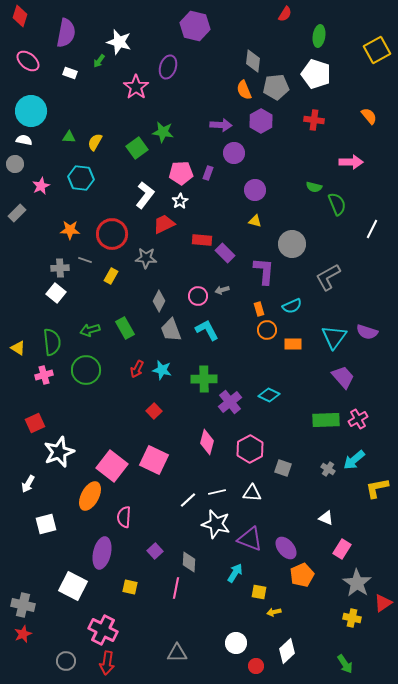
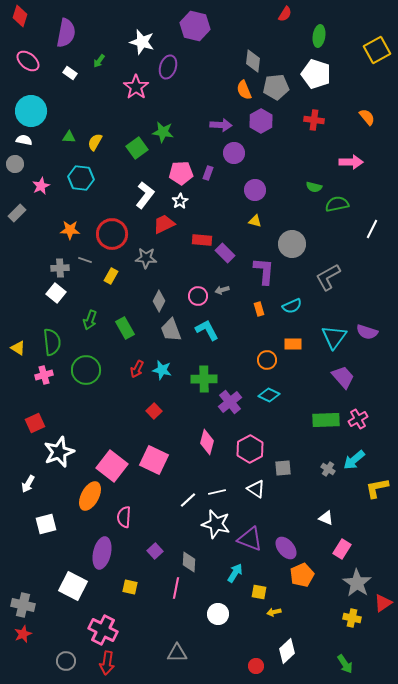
white star at (119, 42): moved 23 px right
white rectangle at (70, 73): rotated 16 degrees clockwise
orange semicircle at (369, 116): moved 2 px left, 1 px down
green semicircle at (337, 204): rotated 80 degrees counterclockwise
green arrow at (90, 330): moved 10 px up; rotated 54 degrees counterclockwise
orange circle at (267, 330): moved 30 px down
gray square at (283, 468): rotated 24 degrees counterclockwise
white triangle at (252, 493): moved 4 px right, 4 px up; rotated 30 degrees clockwise
white circle at (236, 643): moved 18 px left, 29 px up
